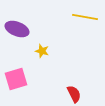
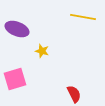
yellow line: moved 2 px left
pink square: moved 1 px left
